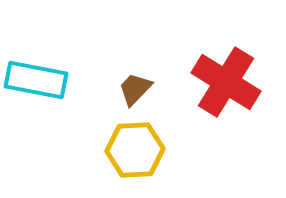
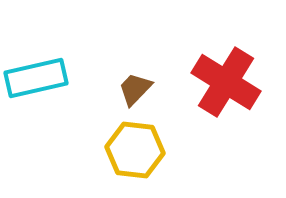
cyan rectangle: moved 2 px up; rotated 24 degrees counterclockwise
yellow hexagon: rotated 10 degrees clockwise
